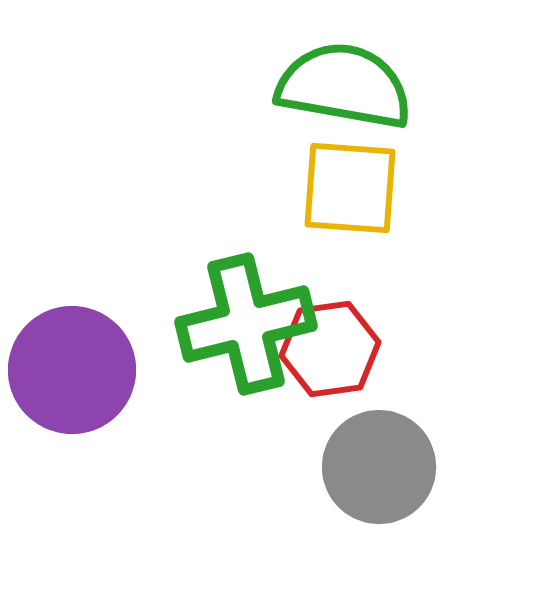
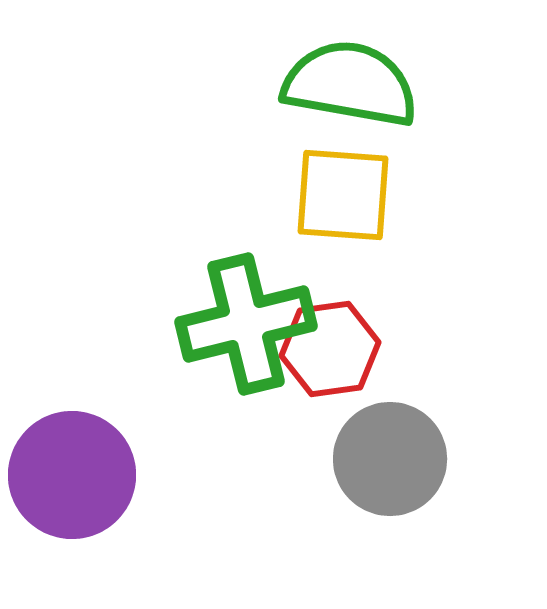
green semicircle: moved 6 px right, 2 px up
yellow square: moved 7 px left, 7 px down
purple circle: moved 105 px down
gray circle: moved 11 px right, 8 px up
